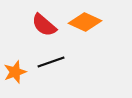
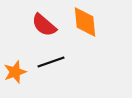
orange diamond: rotated 60 degrees clockwise
